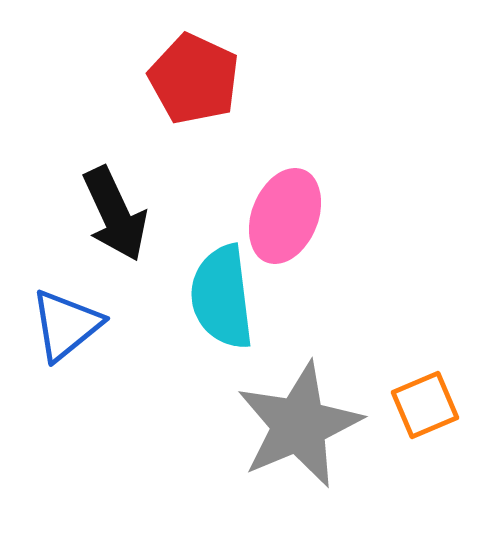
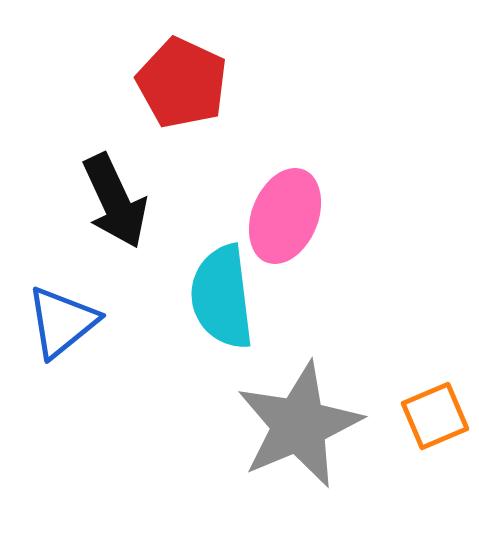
red pentagon: moved 12 px left, 4 px down
black arrow: moved 13 px up
blue triangle: moved 4 px left, 3 px up
orange square: moved 10 px right, 11 px down
